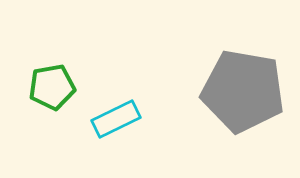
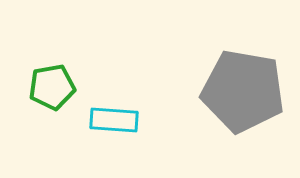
cyan rectangle: moved 2 px left, 1 px down; rotated 30 degrees clockwise
